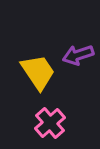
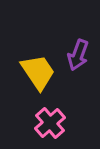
purple arrow: rotated 52 degrees counterclockwise
